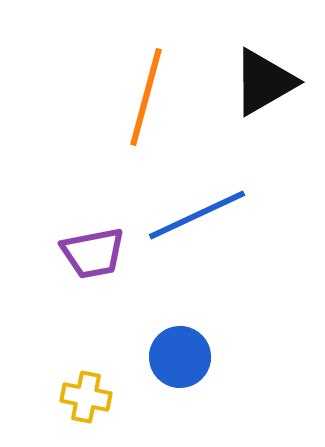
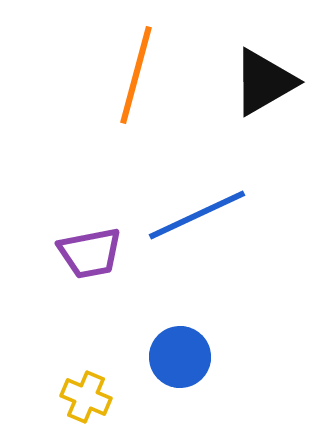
orange line: moved 10 px left, 22 px up
purple trapezoid: moved 3 px left
yellow cross: rotated 12 degrees clockwise
